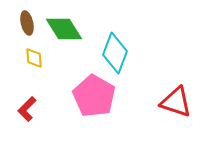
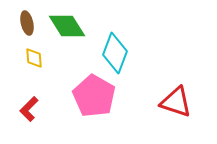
green diamond: moved 3 px right, 3 px up
red L-shape: moved 2 px right
